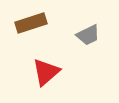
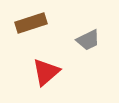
gray trapezoid: moved 5 px down
